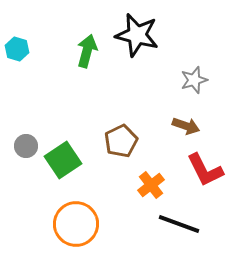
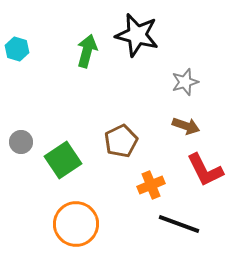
gray star: moved 9 px left, 2 px down
gray circle: moved 5 px left, 4 px up
orange cross: rotated 16 degrees clockwise
